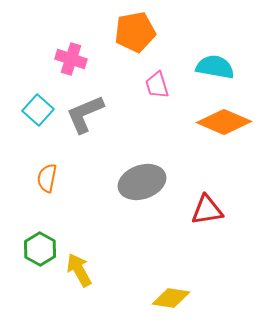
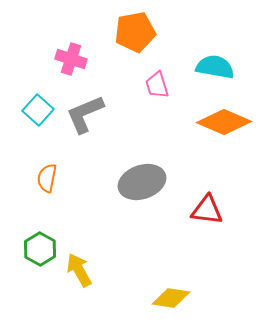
red triangle: rotated 16 degrees clockwise
